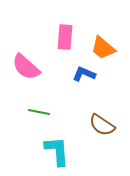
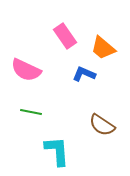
pink rectangle: moved 1 px up; rotated 40 degrees counterclockwise
pink semicircle: moved 3 px down; rotated 16 degrees counterclockwise
green line: moved 8 px left
